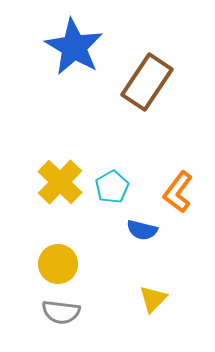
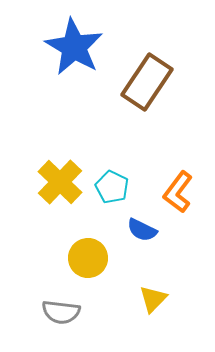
cyan pentagon: rotated 16 degrees counterclockwise
blue semicircle: rotated 12 degrees clockwise
yellow circle: moved 30 px right, 6 px up
